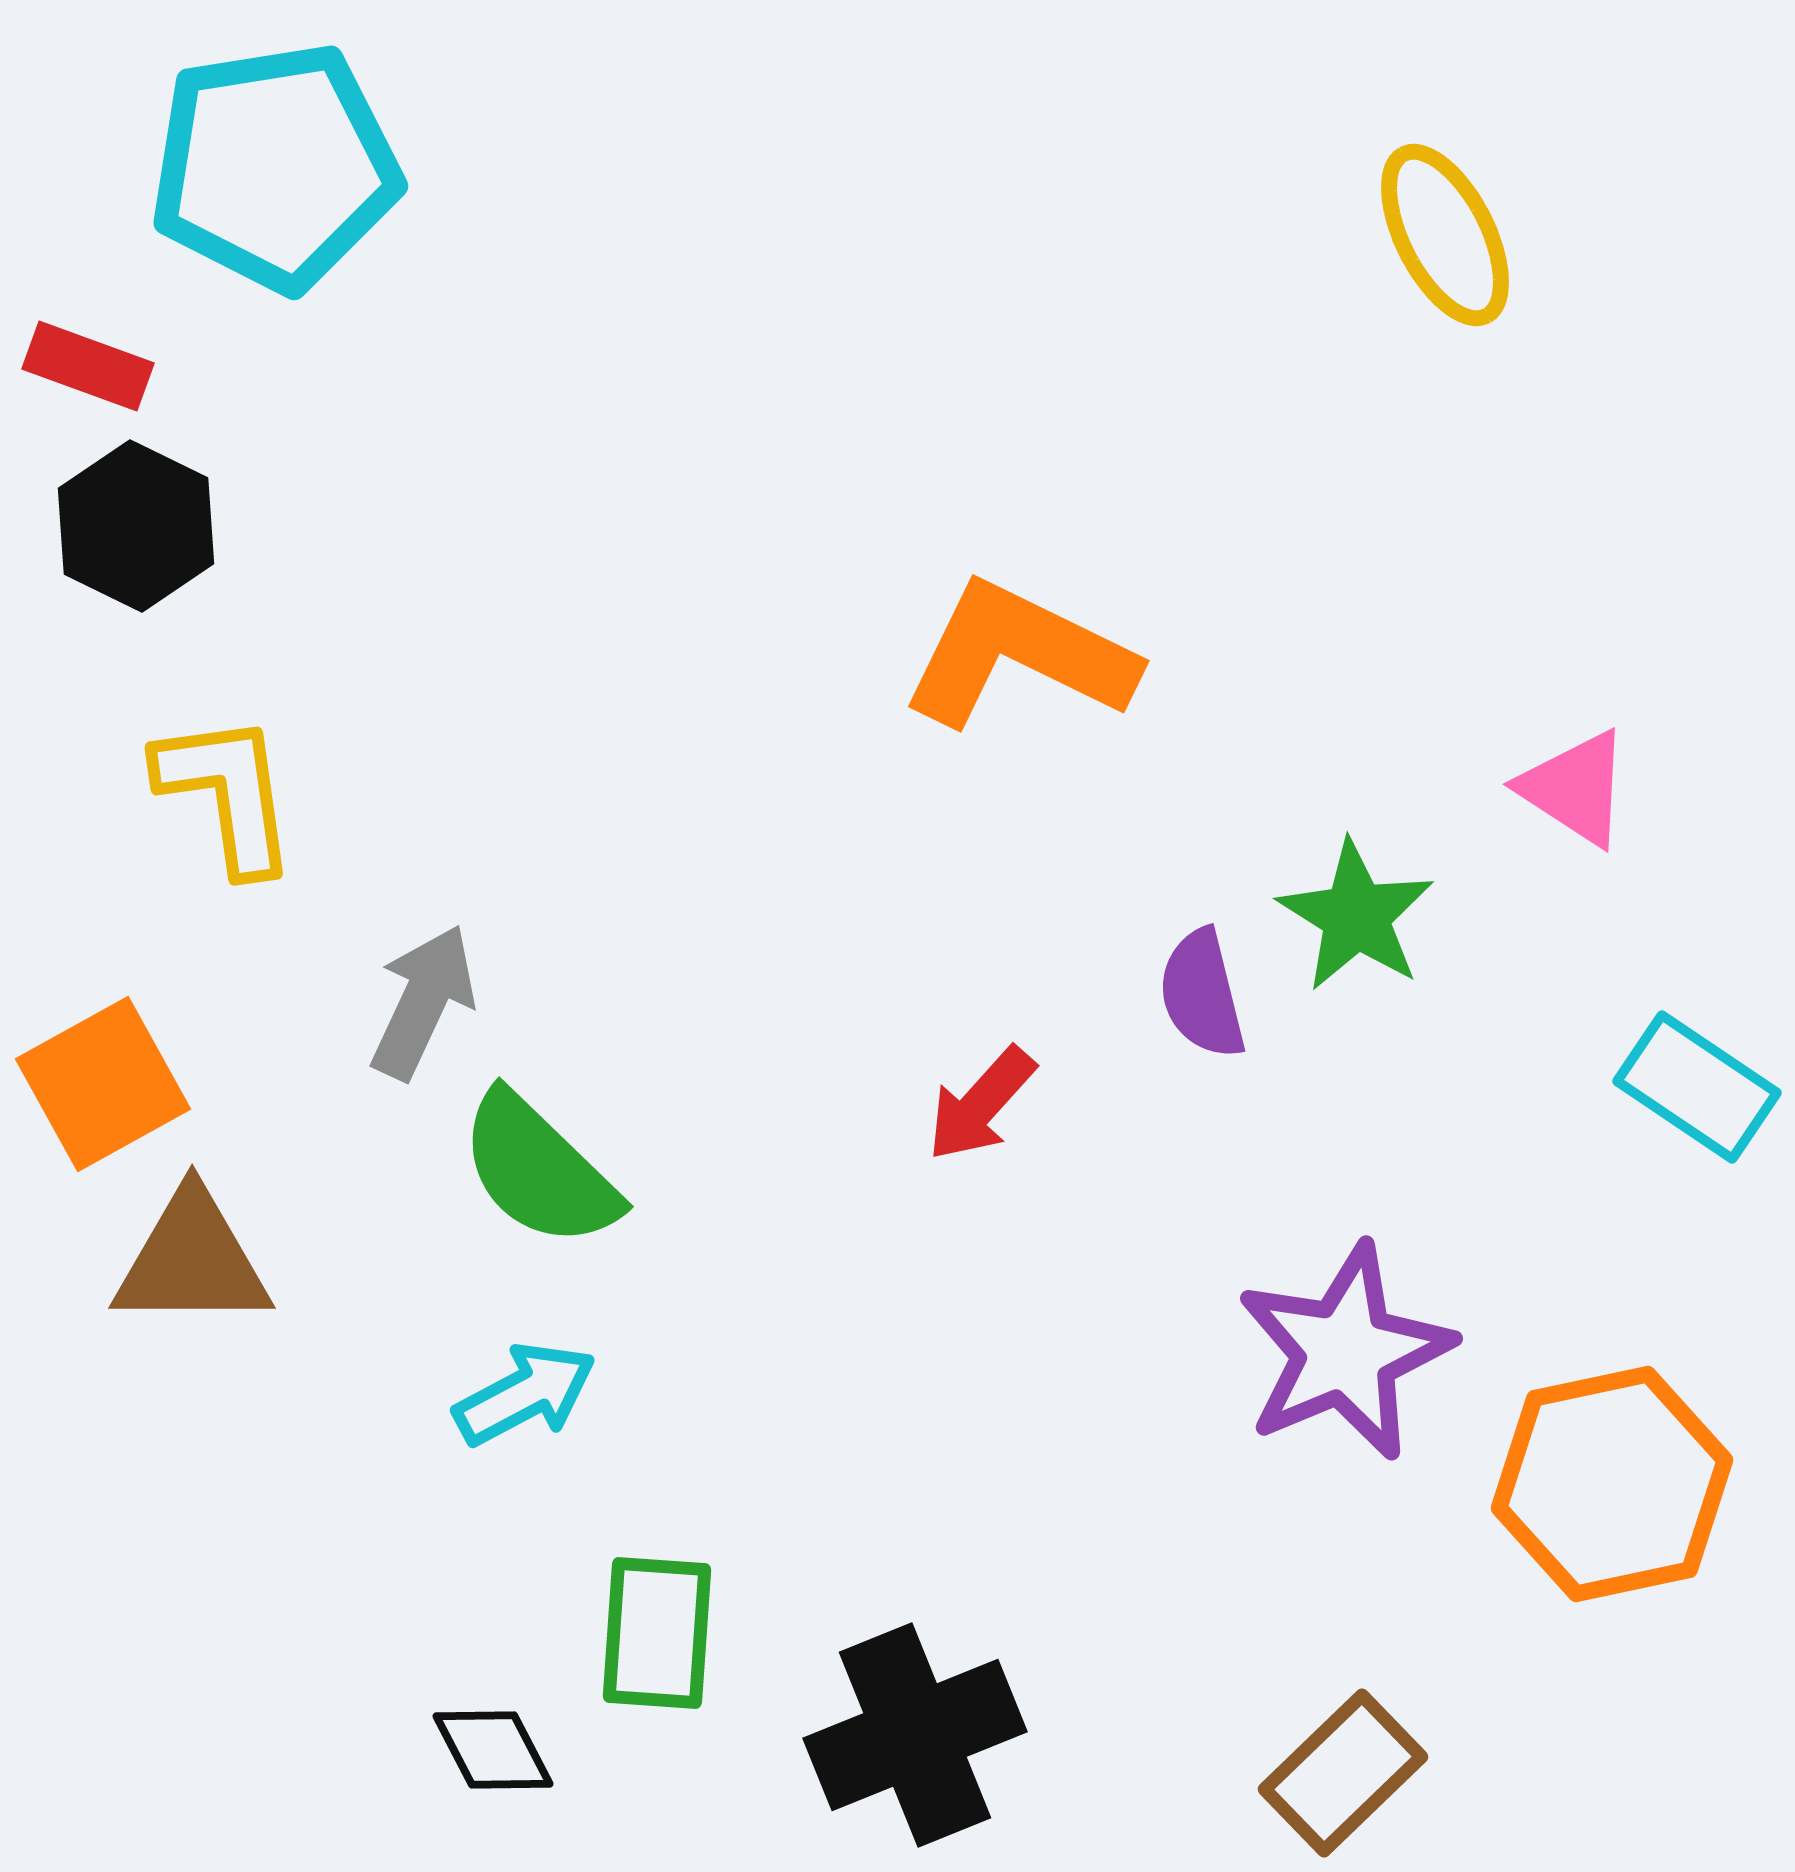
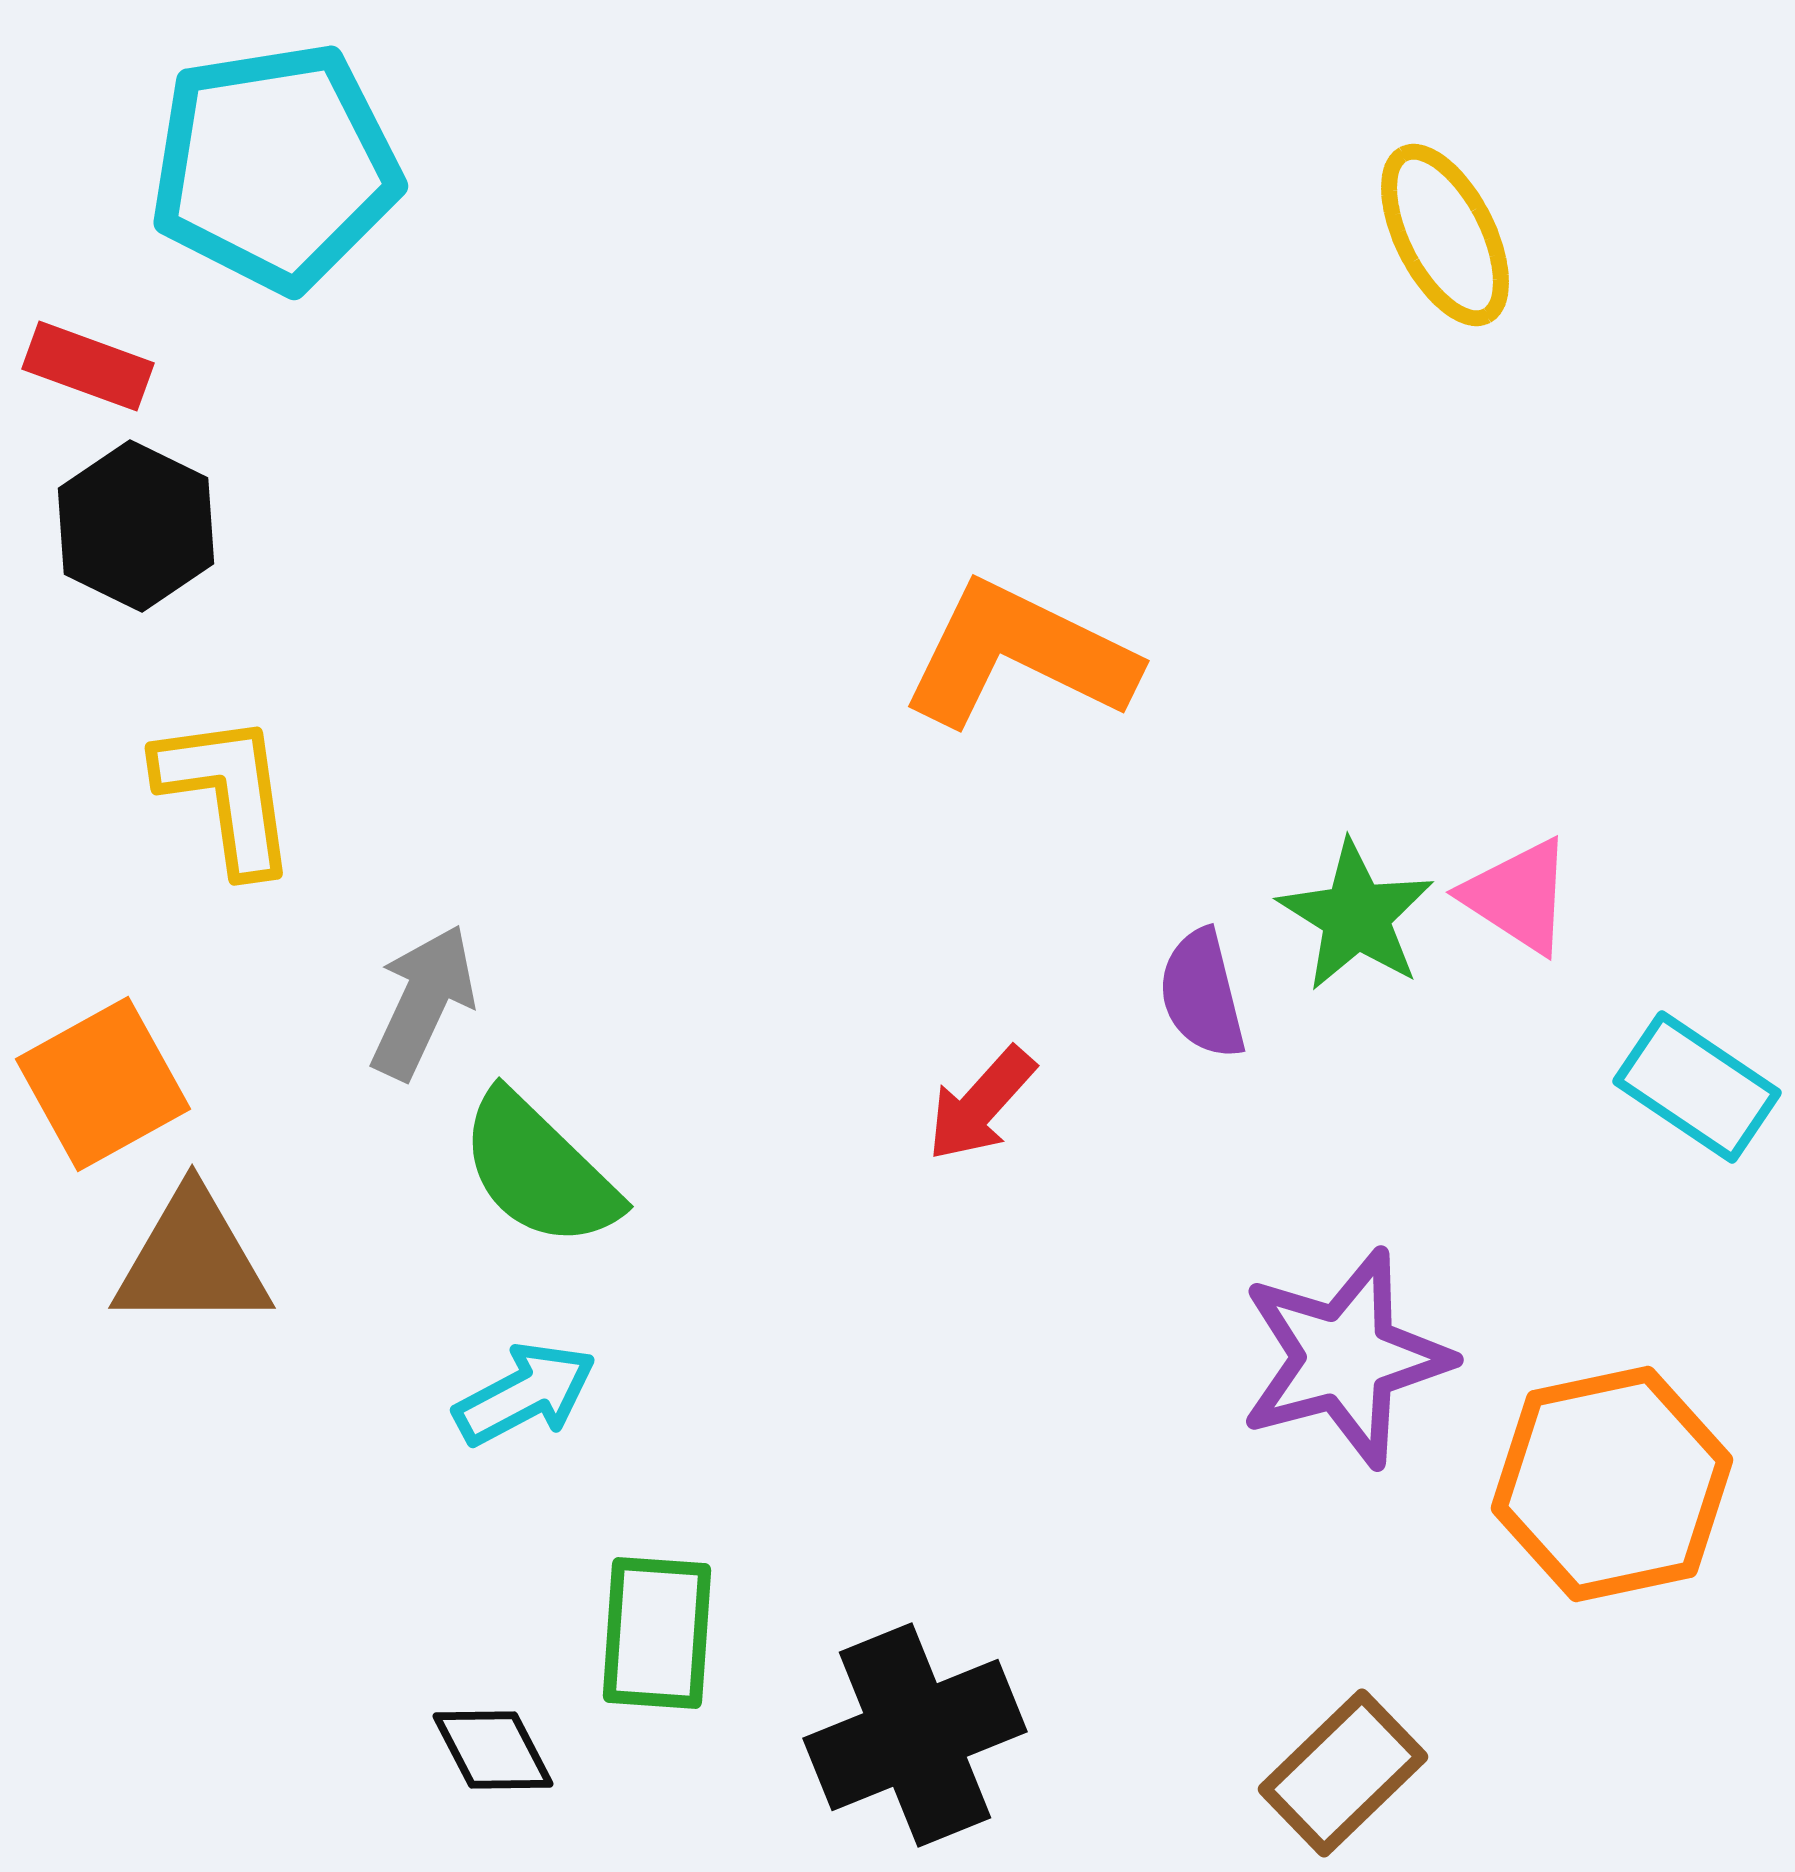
pink triangle: moved 57 px left, 108 px down
purple star: moved 6 px down; rotated 8 degrees clockwise
